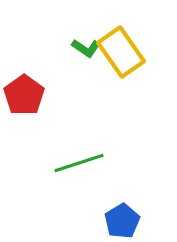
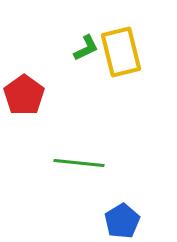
green L-shape: rotated 60 degrees counterclockwise
yellow rectangle: rotated 21 degrees clockwise
green line: rotated 24 degrees clockwise
